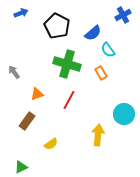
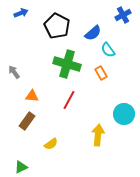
orange triangle: moved 5 px left, 2 px down; rotated 24 degrees clockwise
